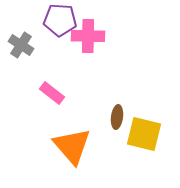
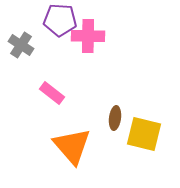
brown ellipse: moved 2 px left, 1 px down
